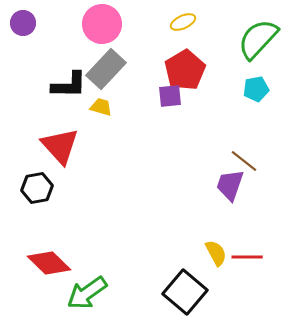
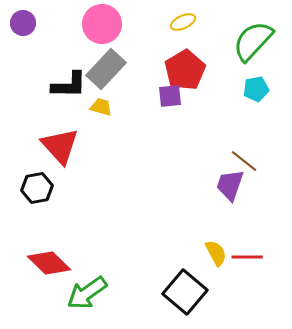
green semicircle: moved 5 px left, 2 px down
